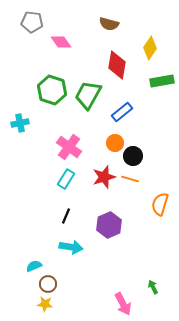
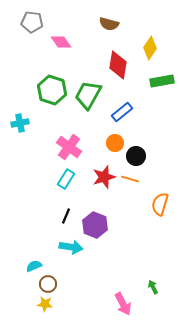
red diamond: moved 1 px right
black circle: moved 3 px right
purple hexagon: moved 14 px left; rotated 15 degrees counterclockwise
